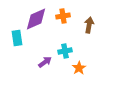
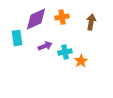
orange cross: moved 1 px left, 1 px down
brown arrow: moved 2 px right, 3 px up
cyan cross: moved 1 px down
purple arrow: moved 16 px up; rotated 16 degrees clockwise
orange star: moved 2 px right, 7 px up
